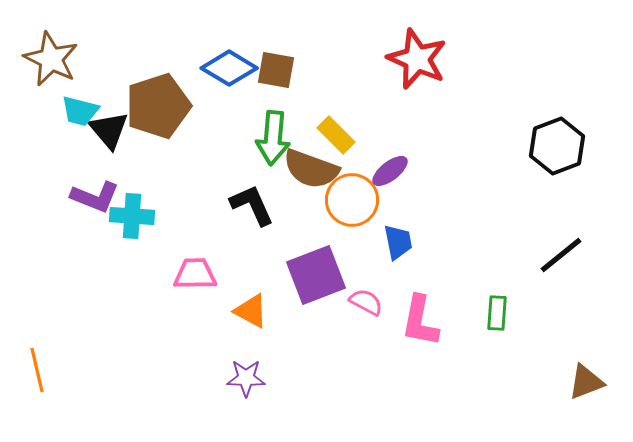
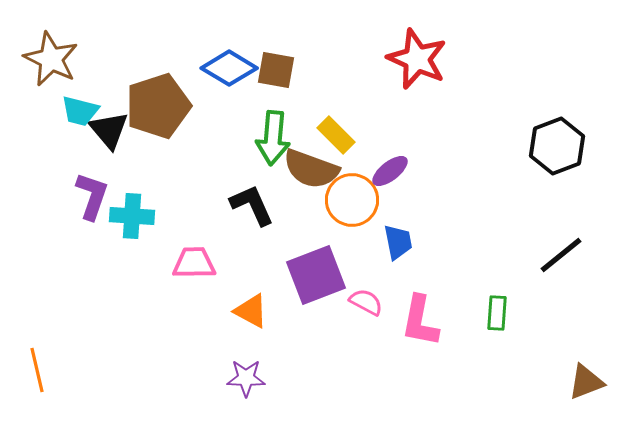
purple L-shape: moved 3 px left, 1 px up; rotated 93 degrees counterclockwise
pink trapezoid: moved 1 px left, 11 px up
